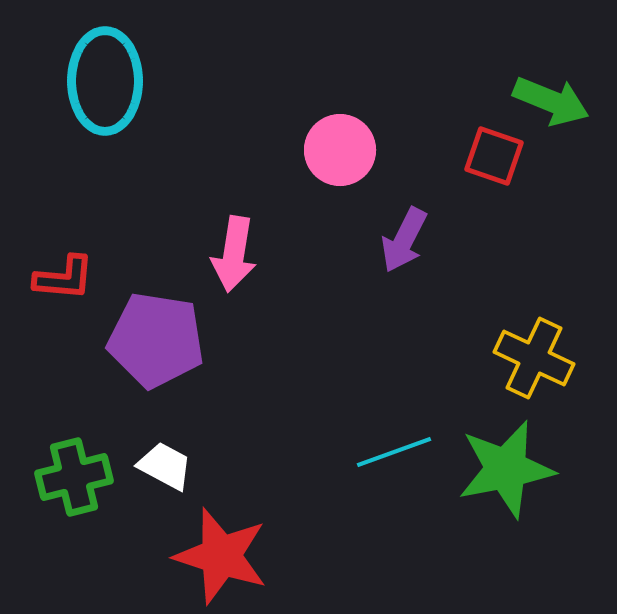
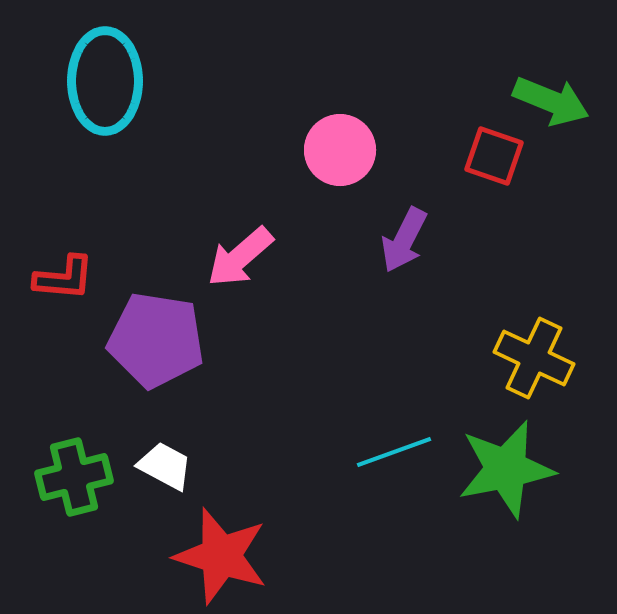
pink arrow: moved 6 px right, 3 px down; rotated 40 degrees clockwise
